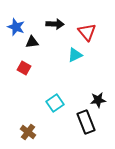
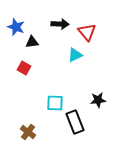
black arrow: moved 5 px right
cyan square: rotated 36 degrees clockwise
black rectangle: moved 11 px left
